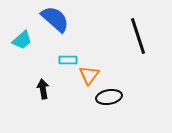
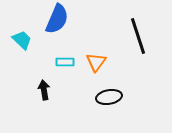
blue semicircle: moved 2 px right; rotated 72 degrees clockwise
cyan trapezoid: rotated 95 degrees counterclockwise
cyan rectangle: moved 3 px left, 2 px down
orange triangle: moved 7 px right, 13 px up
black arrow: moved 1 px right, 1 px down
